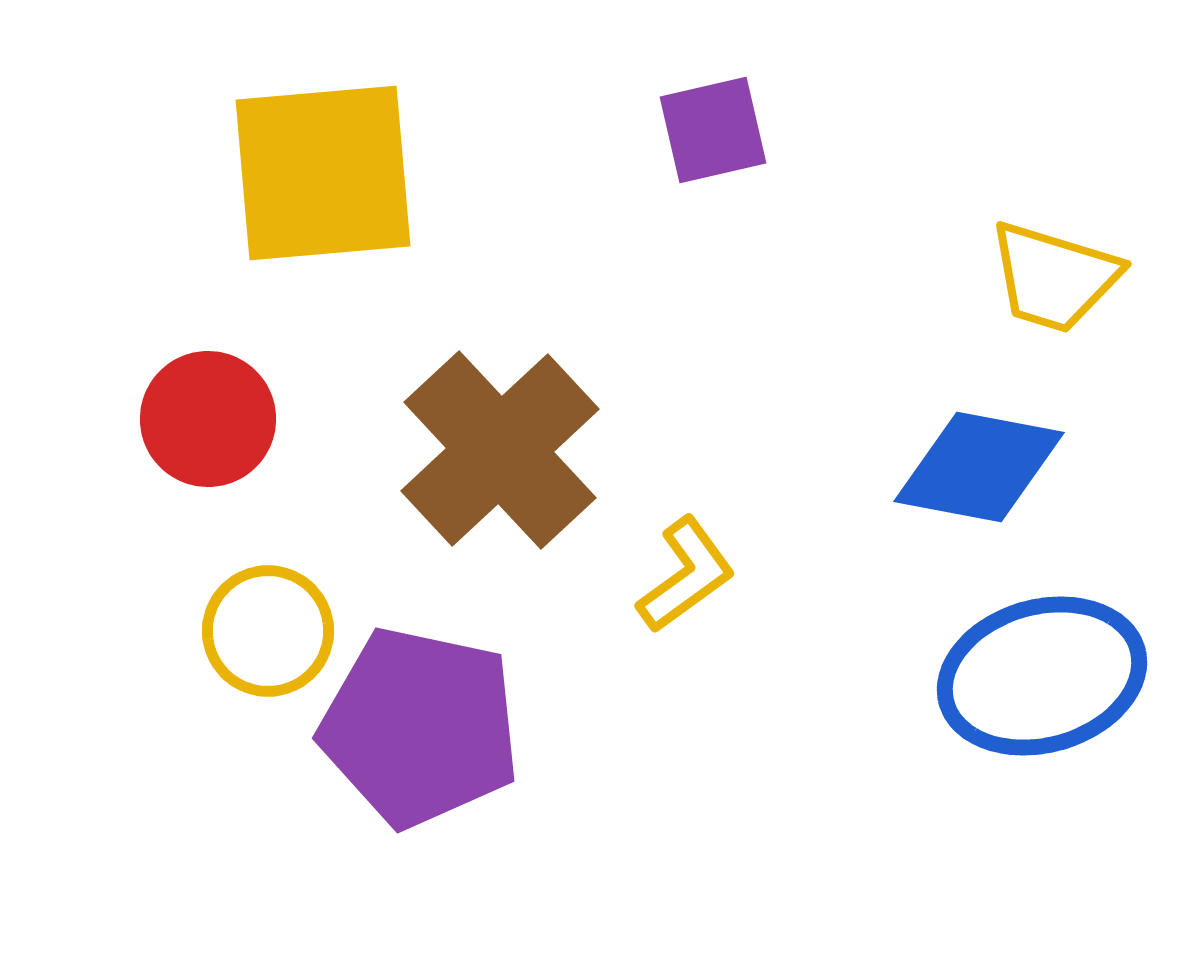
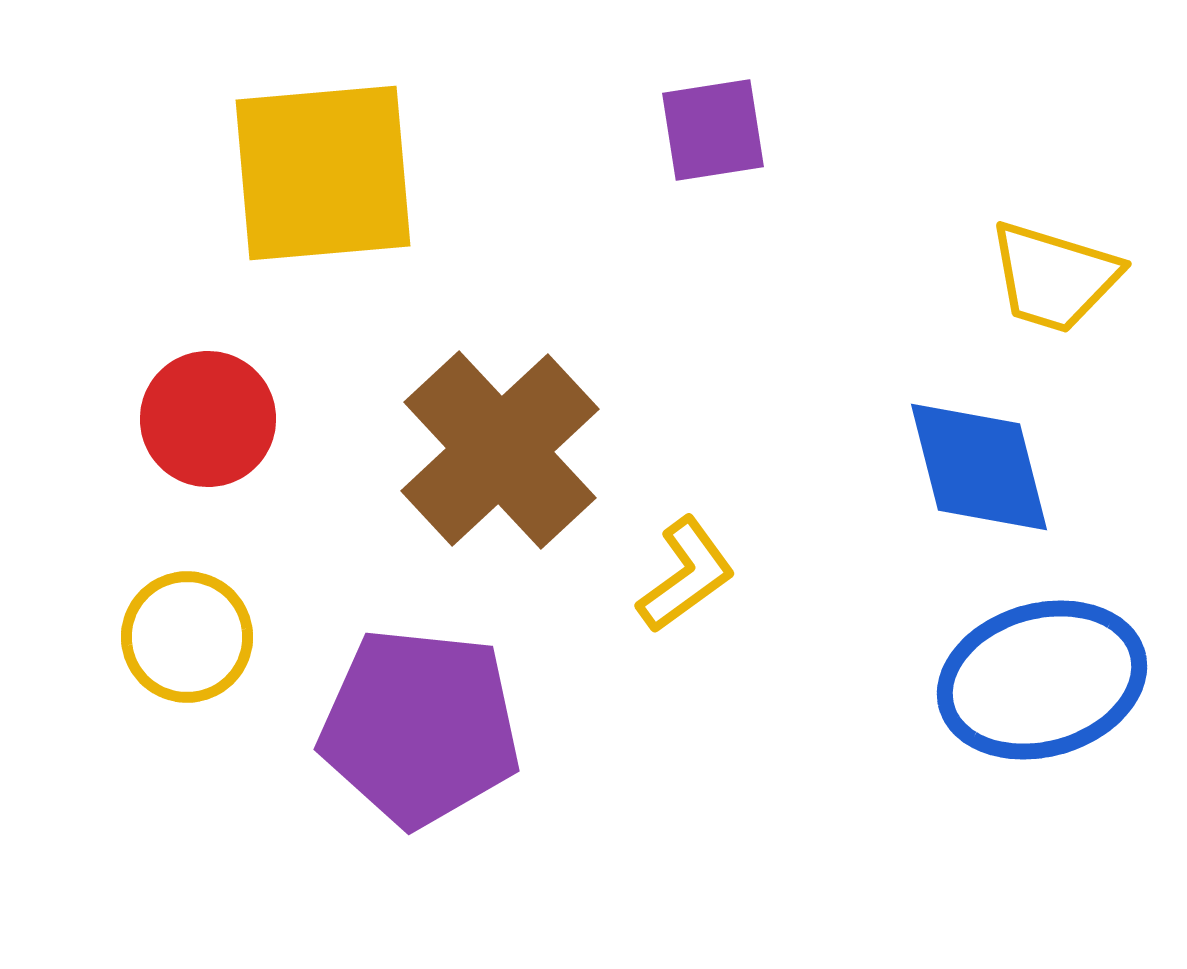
purple square: rotated 4 degrees clockwise
blue diamond: rotated 65 degrees clockwise
yellow circle: moved 81 px left, 6 px down
blue ellipse: moved 4 px down
purple pentagon: rotated 6 degrees counterclockwise
